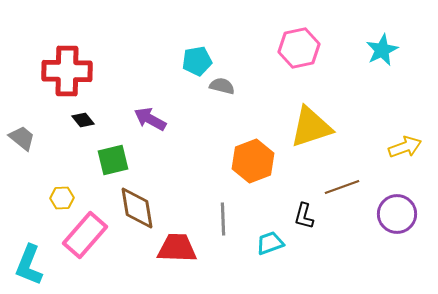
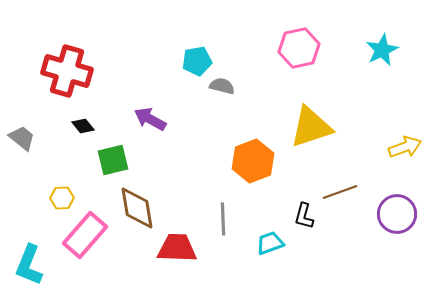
red cross: rotated 15 degrees clockwise
black diamond: moved 6 px down
brown line: moved 2 px left, 5 px down
